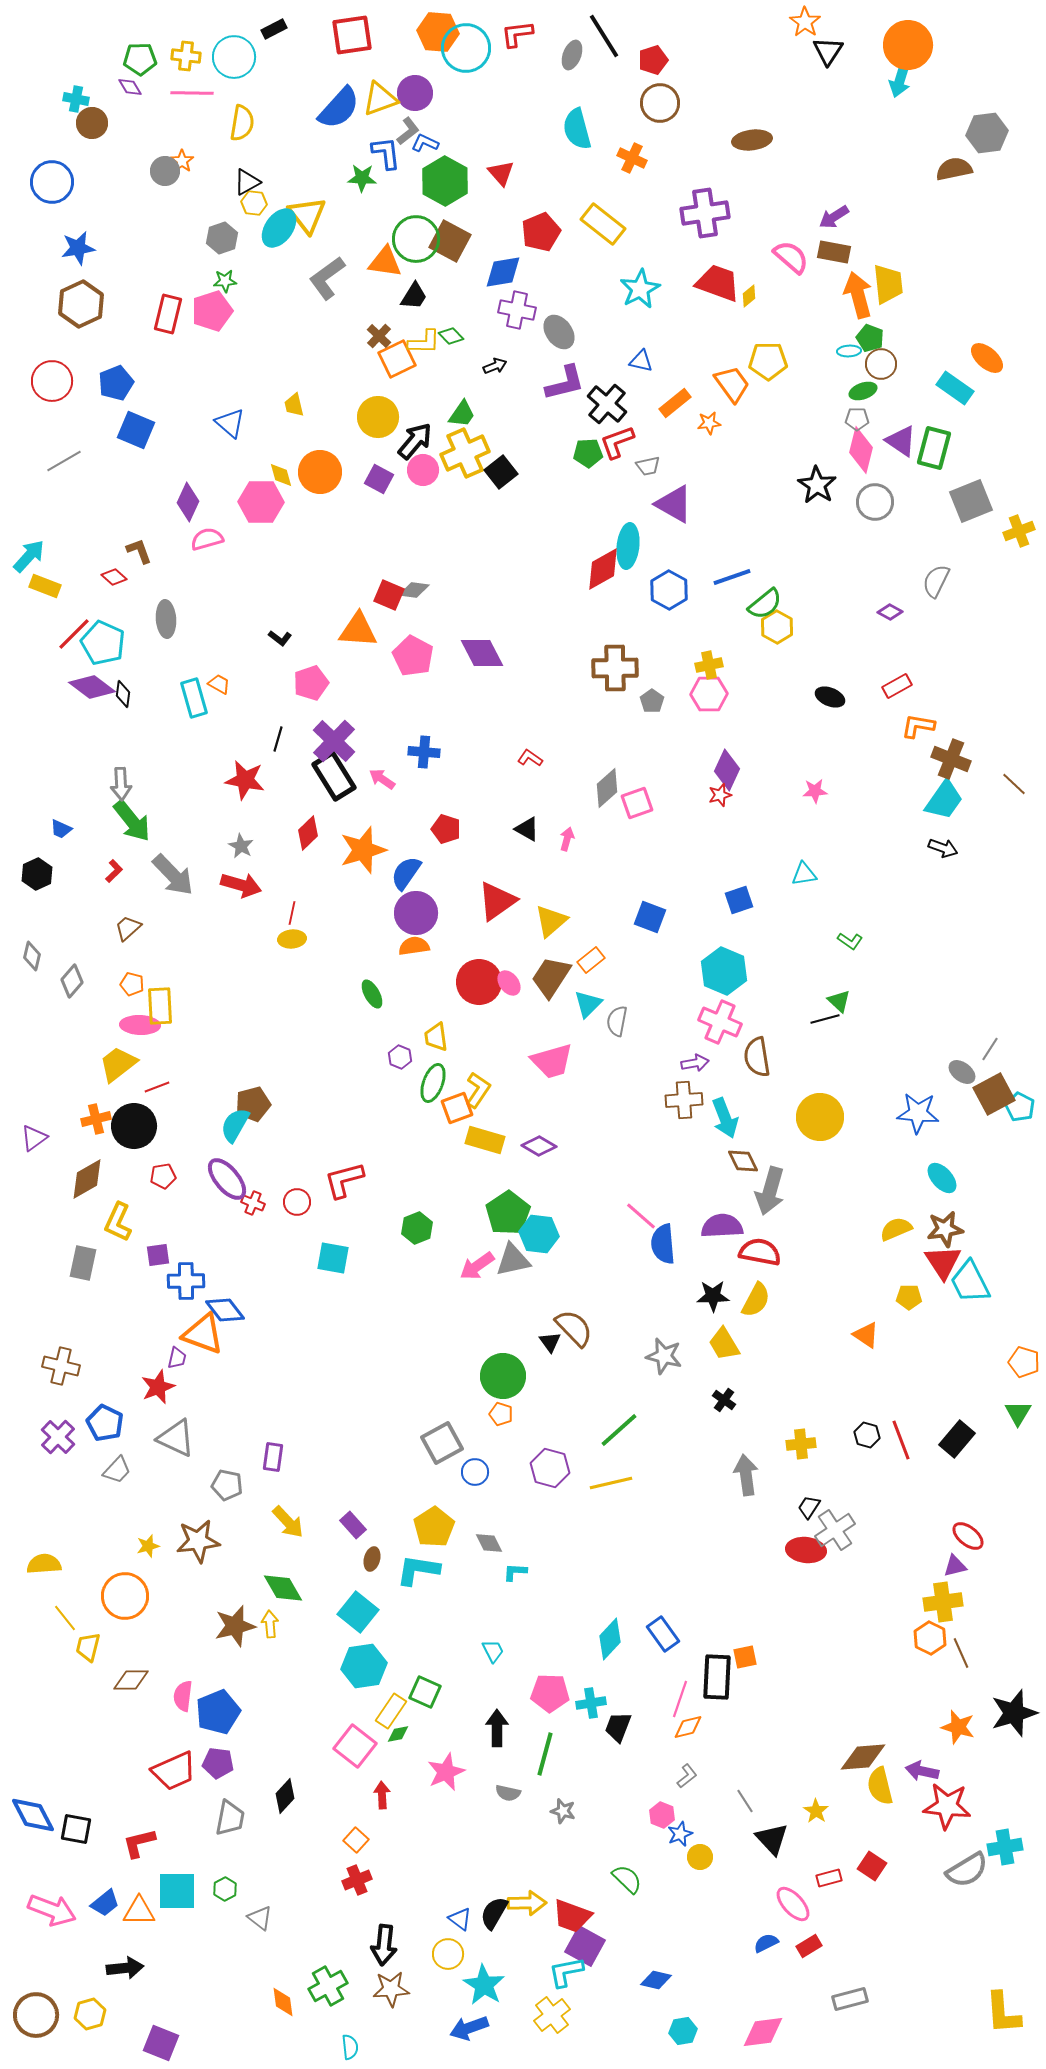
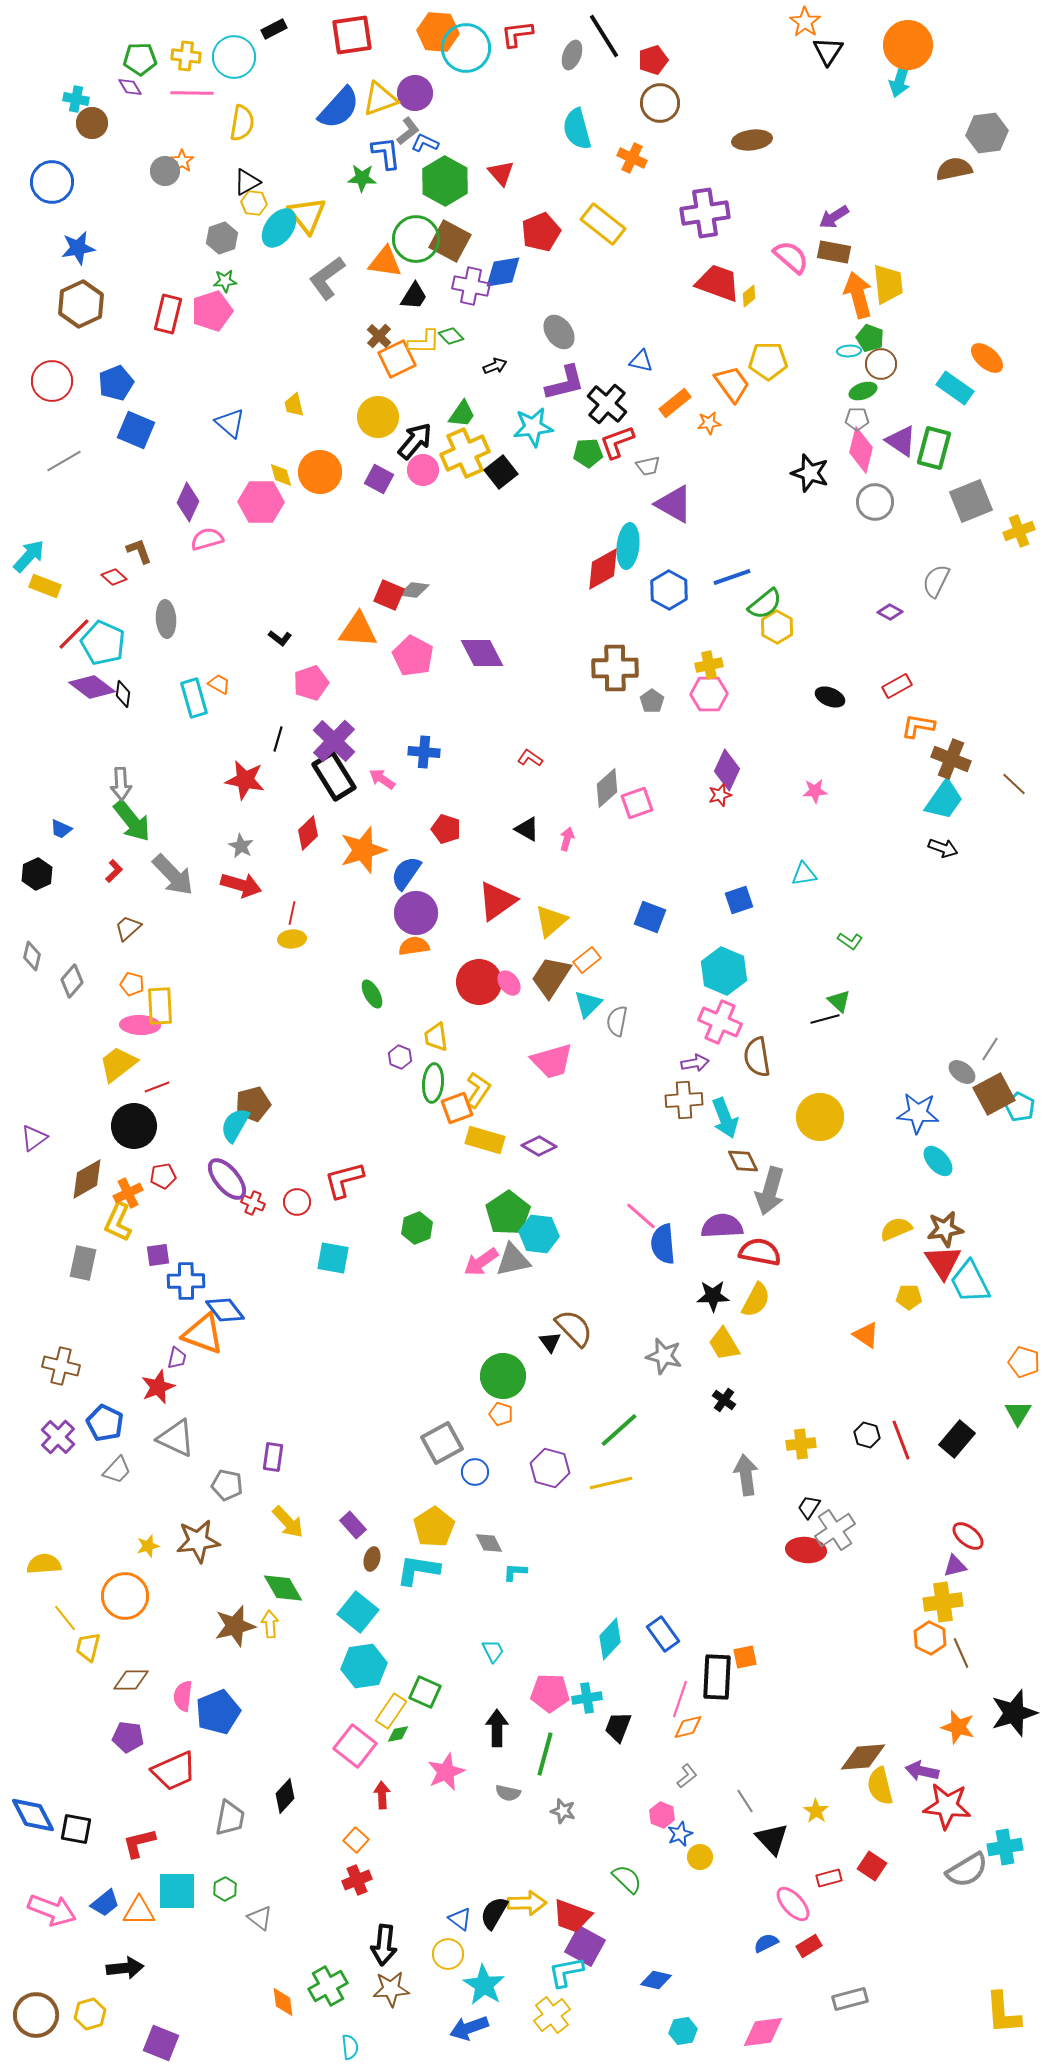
cyan star at (640, 289): moved 107 px left, 138 px down; rotated 21 degrees clockwise
purple cross at (517, 310): moved 46 px left, 24 px up
black star at (817, 485): moved 7 px left, 12 px up; rotated 15 degrees counterclockwise
orange rectangle at (591, 960): moved 4 px left
green ellipse at (433, 1083): rotated 15 degrees counterclockwise
orange cross at (96, 1119): moved 32 px right, 74 px down; rotated 12 degrees counterclockwise
cyan ellipse at (942, 1178): moved 4 px left, 17 px up
pink arrow at (477, 1266): moved 4 px right, 4 px up
cyan cross at (591, 1703): moved 4 px left, 5 px up
purple pentagon at (218, 1763): moved 90 px left, 26 px up
